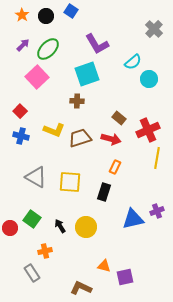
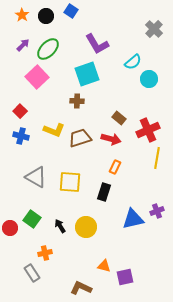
orange cross: moved 2 px down
